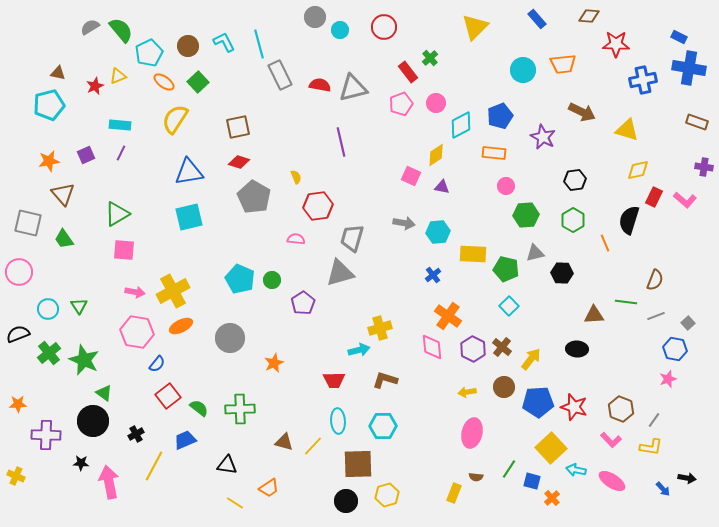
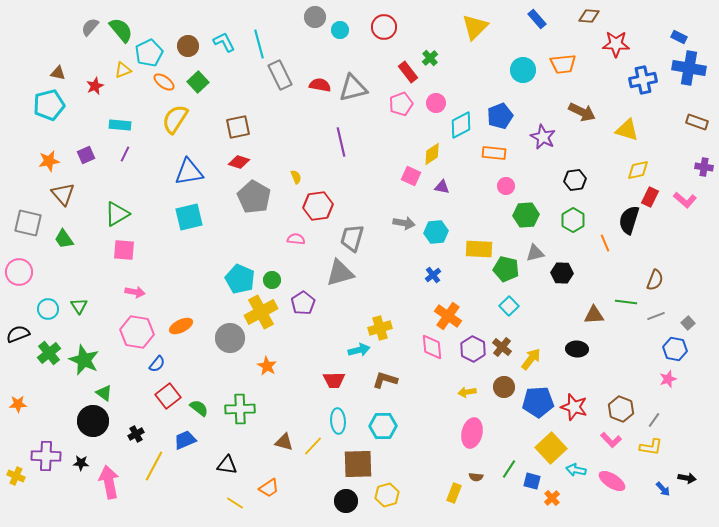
gray semicircle at (90, 27): rotated 18 degrees counterclockwise
yellow triangle at (118, 76): moved 5 px right, 6 px up
purple line at (121, 153): moved 4 px right, 1 px down
yellow diamond at (436, 155): moved 4 px left, 1 px up
red rectangle at (654, 197): moved 4 px left
cyan hexagon at (438, 232): moved 2 px left
yellow rectangle at (473, 254): moved 6 px right, 5 px up
yellow cross at (173, 291): moved 88 px right, 21 px down
orange star at (274, 363): moved 7 px left, 3 px down; rotated 18 degrees counterclockwise
purple cross at (46, 435): moved 21 px down
